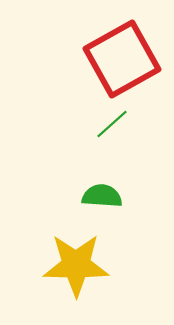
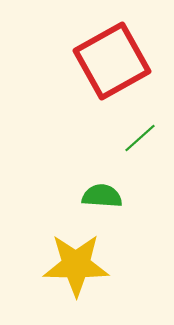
red square: moved 10 px left, 2 px down
green line: moved 28 px right, 14 px down
